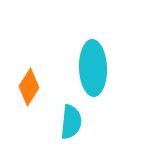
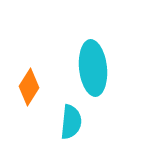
cyan ellipse: rotated 4 degrees counterclockwise
